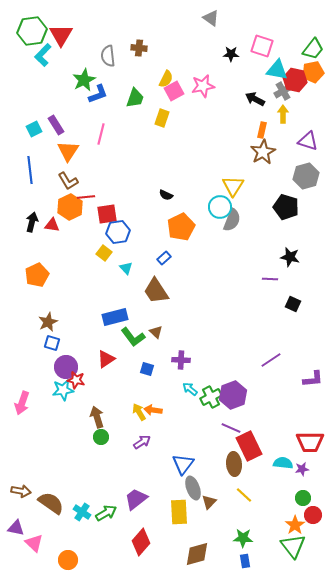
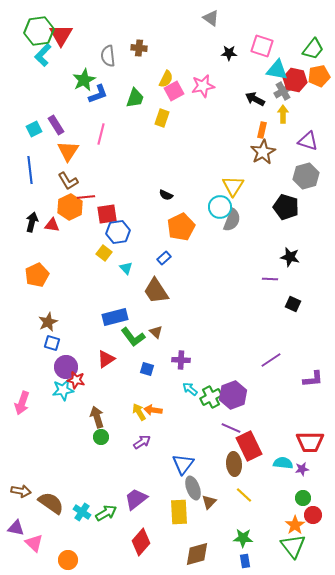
green hexagon at (32, 31): moved 7 px right
black star at (231, 54): moved 2 px left, 1 px up
orange pentagon at (313, 72): moved 6 px right, 4 px down
